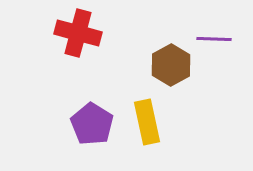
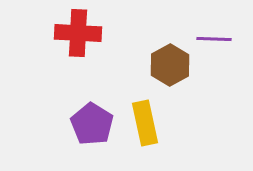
red cross: rotated 12 degrees counterclockwise
brown hexagon: moved 1 px left
yellow rectangle: moved 2 px left, 1 px down
